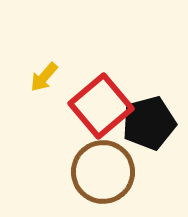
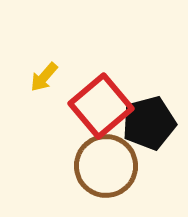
brown circle: moved 3 px right, 6 px up
